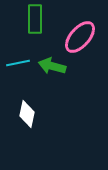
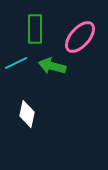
green rectangle: moved 10 px down
cyan line: moved 2 px left; rotated 15 degrees counterclockwise
